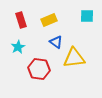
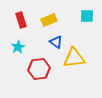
red hexagon: rotated 15 degrees counterclockwise
